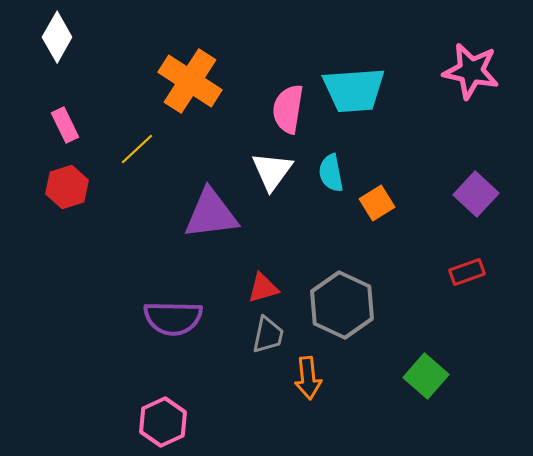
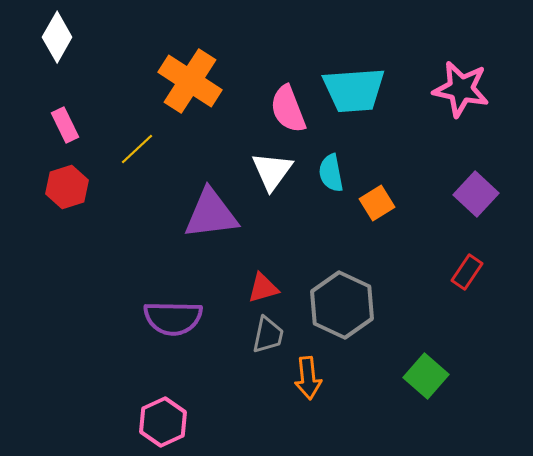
pink star: moved 10 px left, 18 px down
pink semicircle: rotated 30 degrees counterclockwise
red rectangle: rotated 36 degrees counterclockwise
